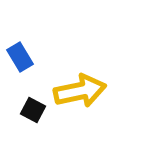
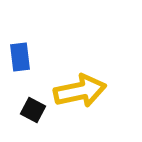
blue rectangle: rotated 24 degrees clockwise
